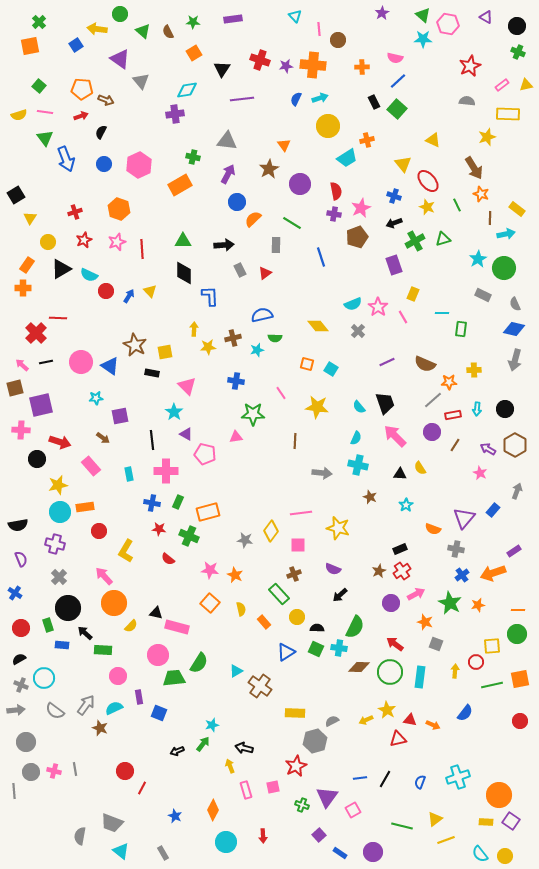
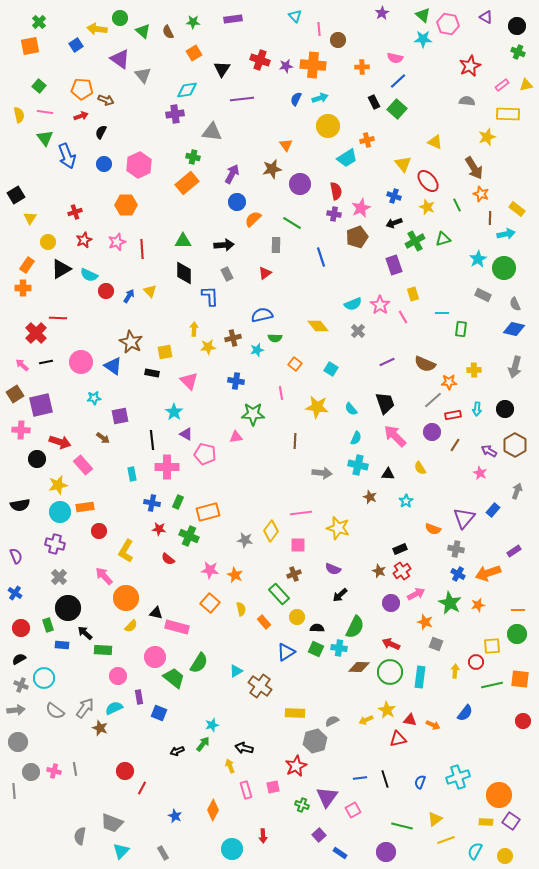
green circle at (120, 14): moved 4 px down
gray triangle at (141, 81): moved 2 px right, 6 px up
yellow semicircle at (19, 115): rotated 84 degrees counterclockwise
yellow triangle at (433, 140): moved 2 px right, 2 px down
gray triangle at (227, 141): moved 15 px left, 9 px up
orange triangle at (284, 145): moved 2 px right
blue arrow at (66, 159): moved 1 px right, 3 px up
brown star at (269, 169): moved 3 px right; rotated 18 degrees clockwise
purple arrow at (228, 174): moved 4 px right
orange rectangle at (180, 185): moved 7 px right, 2 px up; rotated 10 degrees counterclockwise
orange hexagon at (119, 209): moved 7 px right, 4 px up; rotated 20 degrees counterclockwise
gray rectangle at (240, 270): moved 13 px left, 4 px down
yellow rectangle at (413, 294): rotated 40 degrees counterclockwise
pink star at (378, 307): moved 2 px right, 2 px up
brown star at (135, 345): moved 4 px left, 3 px up
gray arrow at (515, 360): moved 7 px down
orange square at (307, 364): moved 12 px left; rotated 24 degrees clockwise
blue triangle at (110, 366): moved 3 px right
pink triangle at (187, 386): moved 2 px right, 5 px up
brown square at (15, 388): moved 6 px down; rotated 18 degrees counterclockwise
pink line at (281, 393): rotated 24 degrees clockwise
cyan star at (96, 398): moved 2 px left
cyan semicircle at (359, 407): moved 8 px left, 2 px down
purple arrow at (488, 449): moved 1 px right, 2 px down
pink rectangle at (91, 466): moved 8 px left, 1 px up
pink cross at (166, 471): moved 1 px right, 4 px up
cyan rectangle at (129, 474): moved 3 px right
black triangle at (400, 474): moved 12 px left
cyan star at (406, 505): moved 4 px up
black semicircle at (18, 525): moved 2 px right, 20 px up
purple semicircle at (21, 559): moved 5 px left, 3 px up
brown star at (379, 571): rotated 24 degrees counterclockwise
orange arrow at (493, 573): moved 5 px left
blue cross at (462, 575): moved 4 px left, 1 px up; rotated 24 degrees counterclockwise
orange circle at (114, 603): moved 12 px right, 5 px up
red arrow at (395, 644): moved 4 px left; rotated 12 degrees counterclockwise
pink circle at (158, 655): moved 3 px left, 2 px down
green trapezoid at (174, 678): rotated 45 degrees clockwise
orange square at (520, 679): rotated 18 degrees clockwise
gray arrow at (86, 705): moved 1 px left, 3 px down
red circle at (520, 721): moved 3 px right
gray circle at (26, 742): moved 8 px left
black line at (385, 779): rotated 48 degrees counterclockwise
cyan circle at (226, 842): moved 6 px right, 7 px down
cyan triangle at (121, 851): rotated 36 degrees clockwise
purple circle at (373, 852): moved 13 px right
cyan semicircle at (480, 854): moved 5 px left, 3 px up; rotated 66 degrees clockwise
